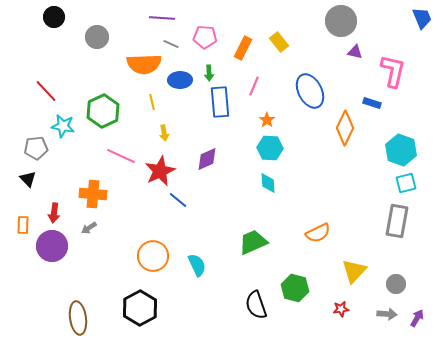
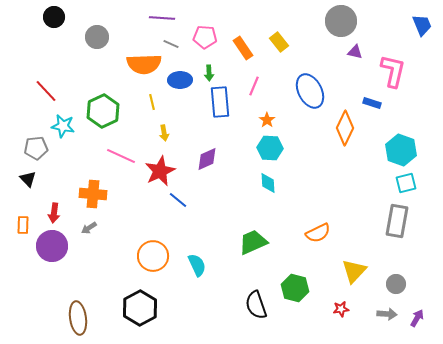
blue trapezoid at (422, 18): moved 7 px down
orange rectangle at (243, 48): rotated 60 degrees counterclockwise
